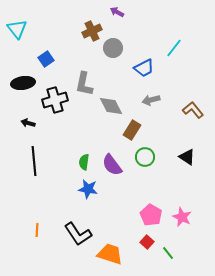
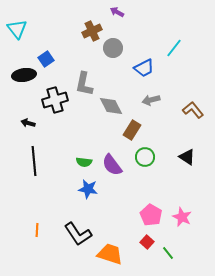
black ellipse: moved 1 px right, 8 px up
green semicircle: rotated 91 degrees counterclockwise
